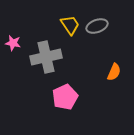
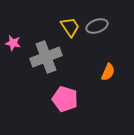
yellow trapezoid: moved 2 px down
gray cross: rotated 8 degrees counterclockwise
orange semicircle: moved 6 px left
pink pentagon: moved 2 px down; rotated 30 degrees counterclockwise
